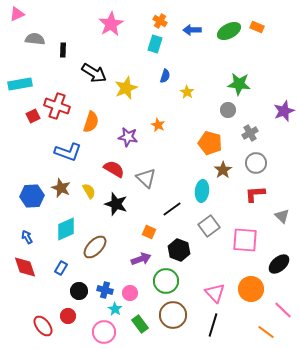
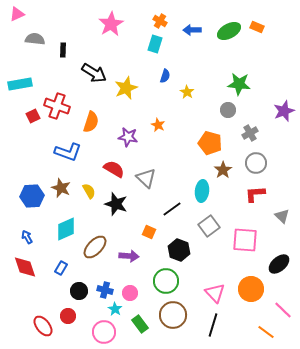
purple arrow at (141, 259): moved 12 px left, 3 px up; rotated 24 degrees clockwise
